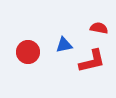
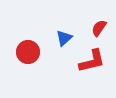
red semicircle: rotated 66 degrees counterclockwise
blue triangle: moved 7 px up; rotated 30 degrees counterclockwise
